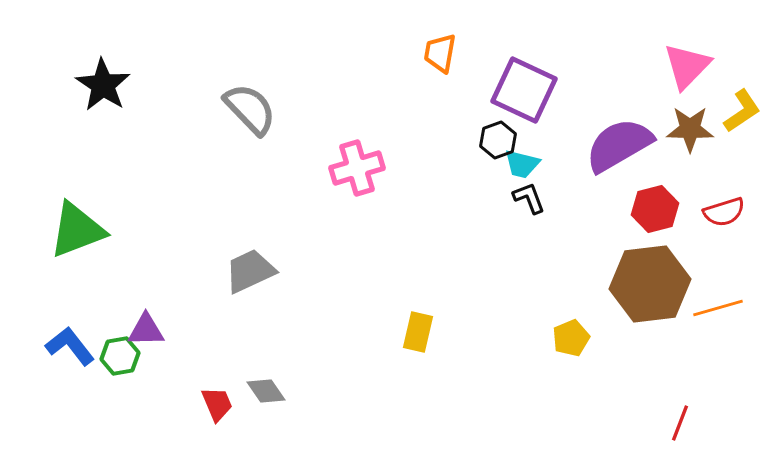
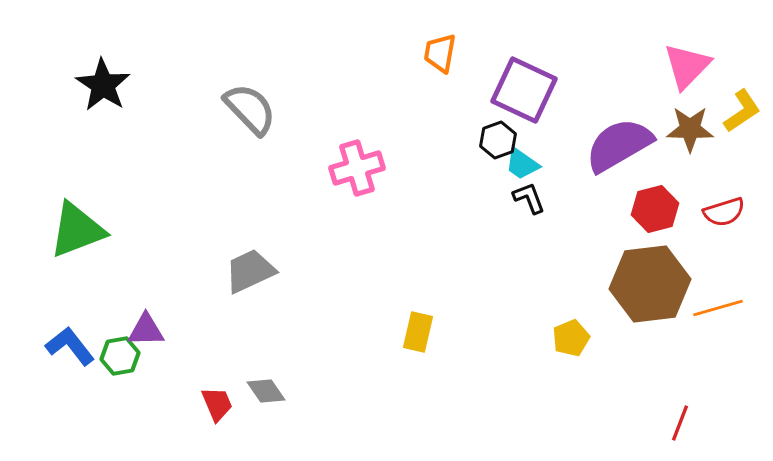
cyan trapezoid: rotated 21 degrees clockwise
